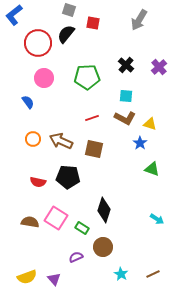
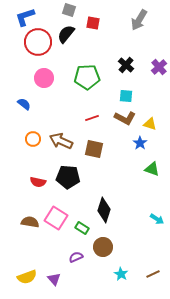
blue L-shape: moved 11 px right, 2 px down; rotated 20 degrees clockwise
red circle: moved 1 px up
blue semicircle: moved 4 px left, 2 px down; rotated 16 degrees counterclockwise
